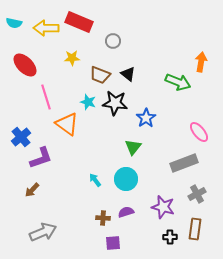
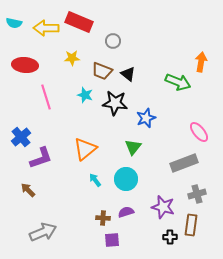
red ellipse: rotated 40 degrees counterclockwise
brown trapezoid: moved 2 px right, 4 px up
cyan star: moved 3 px left, 7 px up
blue star: rotated 12 degrees clockwise
orange triangle: moved 18 px right, 25 px down; rotated 45 degrees clockwise
brown arrow: moved 4 px left; rotated 91 degrees clockwise
gray cross: rotated 12 degrees clockwise
brown rectangle: moved 4 px left, 4 px up
purple square: moved 1 px left, 3 px up
